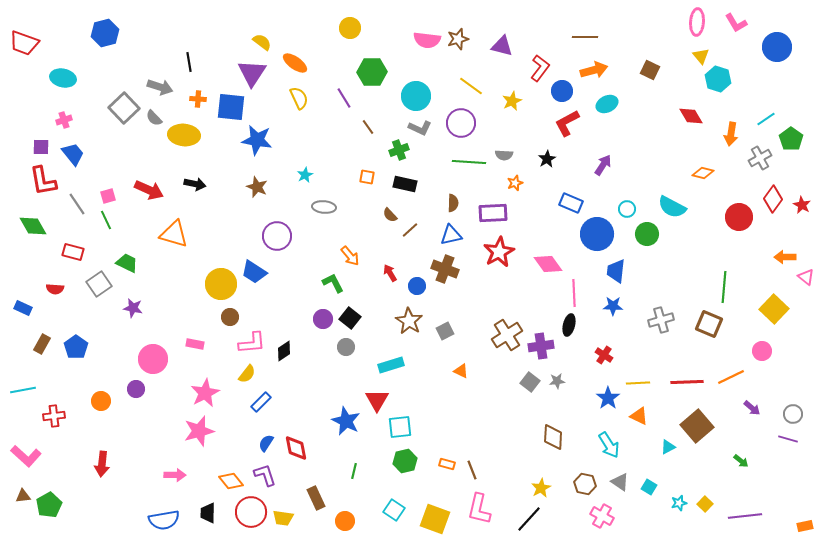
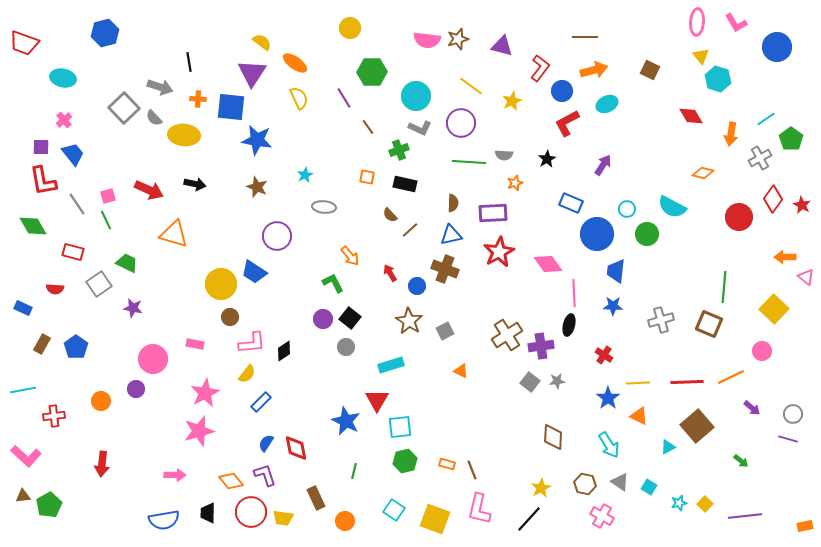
pink cross at (64, 120): rotated 21 degrees counterclockwise
